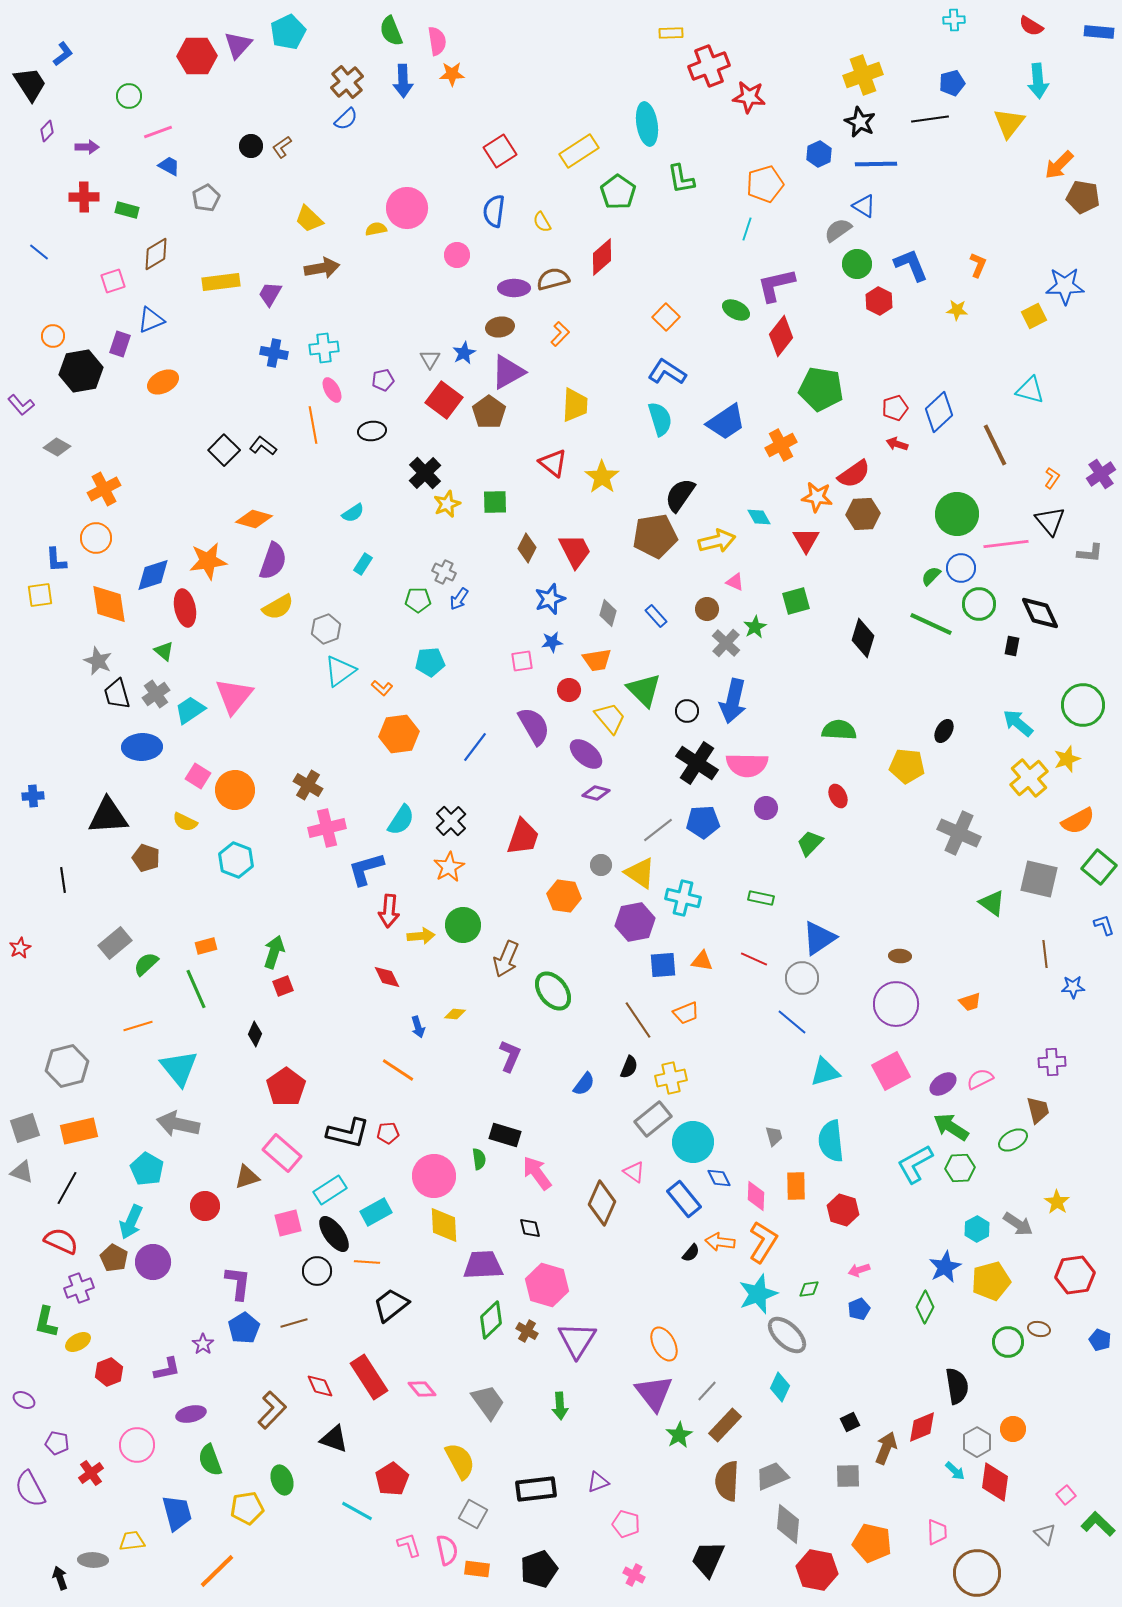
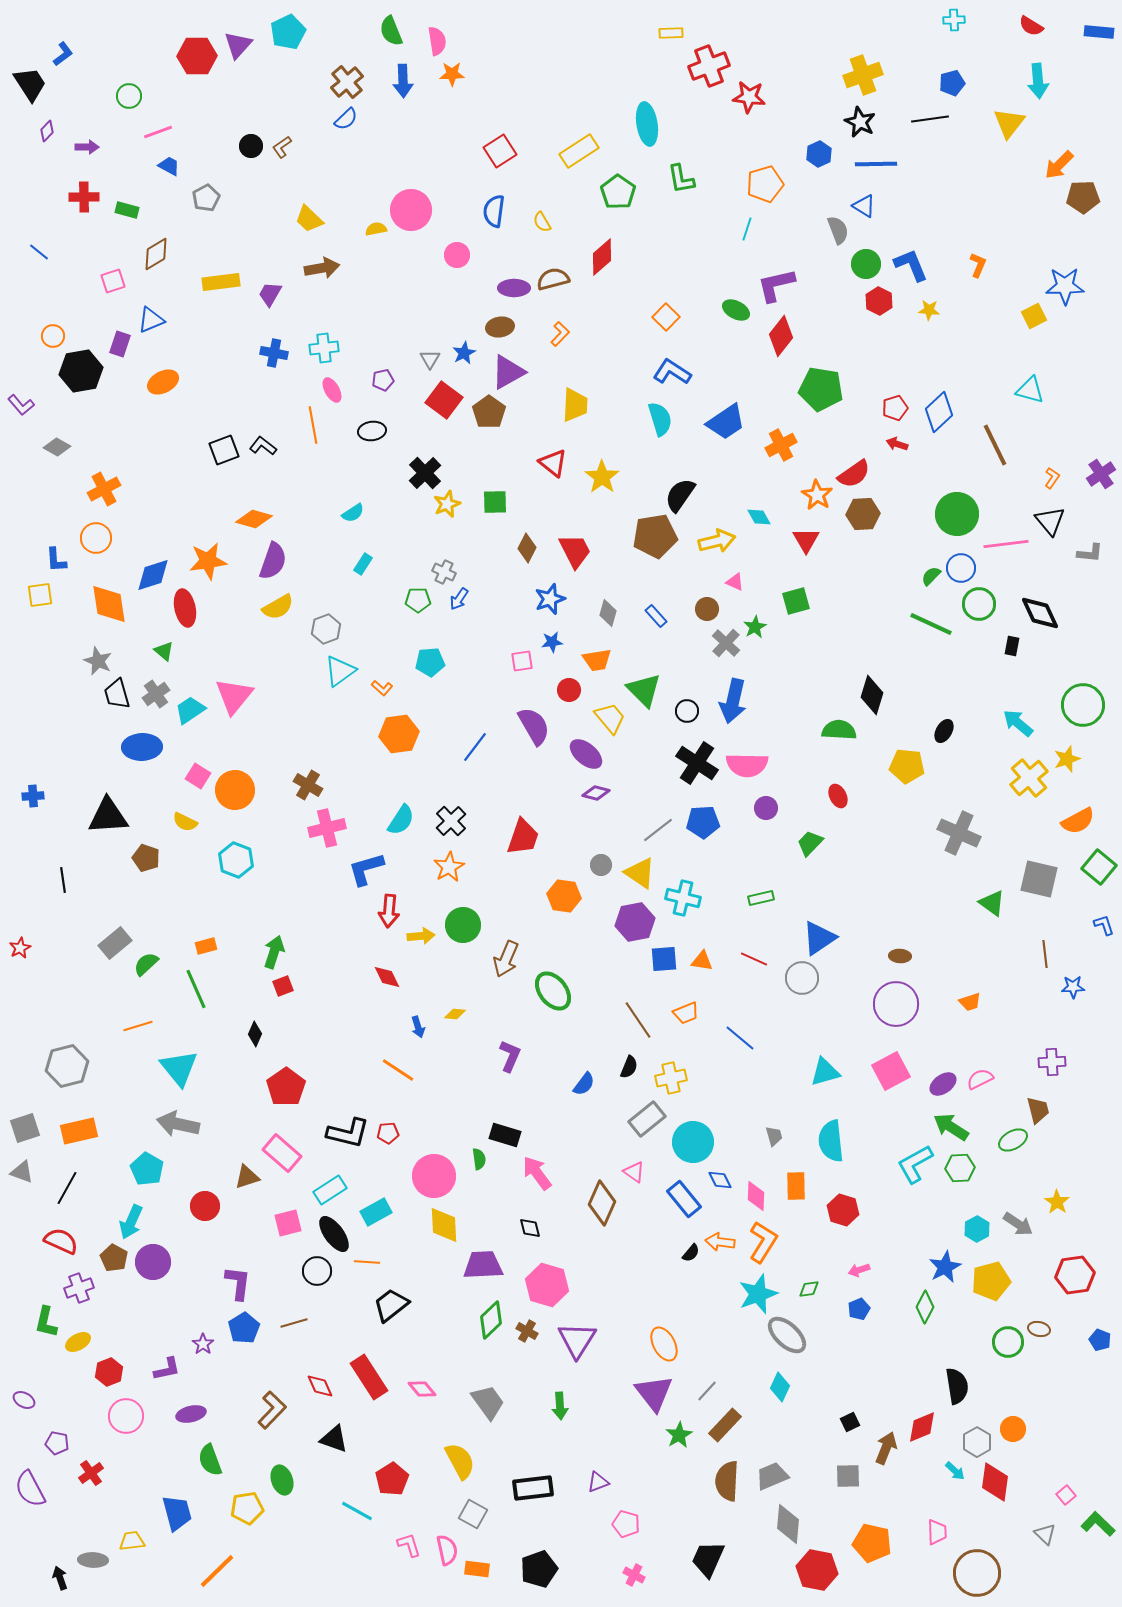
brown pentagon at (1083, 197): rotated 12 degrees counterclockwise
pink circle at (407, 208): moved 4 px right, 2 px down
gray semicircle at (838, 230): rotated 104 degrees clockwise
green circle at (857, 264): moved 9 px right
yellow star at (957, 310): moved 28 px left
blue L-shape at (667, 372): moved 5 px right
black square at (224, 450): rotated 24 degrees clockwise
orange star at (817, 497): moved 2 px up; rotated 24 degrees clockwise
black diamond at (863, 638): moved 9 px right, 57 px down
green rectangle at (761, 898): rotated 25 degrees counterclockwise
blue square at (663, 965): moved 1 px right, 6 px up
blue line at (792, 1022): moved 52 px left, 16 px down
gray rectangle at (653, 1119): moved 6 px left
blue diamond at (719, 1178): moved 1 px right, 2 px down
pink circle at (137, 1445): moved 11 px left, 29 px up
black rectangle at (536, 1489): moved 3 px left, 1 px up
